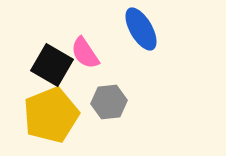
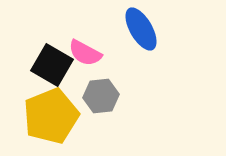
pink semicircle: rotated 28 degrees counterclockwise
gray hexagon: moved 8 px left, 6 px up
yellow pentagon: moved 1 px down
